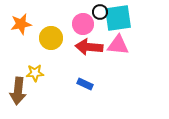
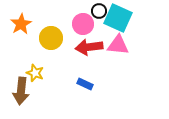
black circle: moved 1 px left, 1 px up
cyan square: rotated 32 degrees clockwise
orange star: rotated 20 degrees counterclockwise
red arrow: rotated 12 degrees counterclockwise
yellow star: rotated 24 degrees clockwise
brown arrow: moved 3 px right
